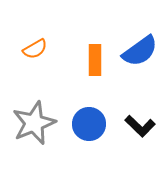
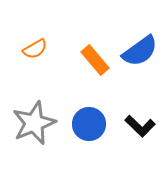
orange rectangle: rotated 40 degrees counterclockwise
